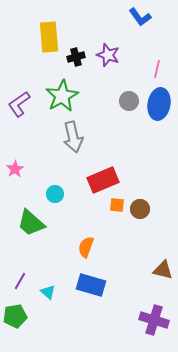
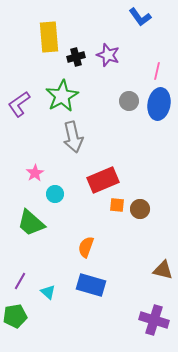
pink line: moved 2 px down
pink star: moved 20 px right, 4 px down
